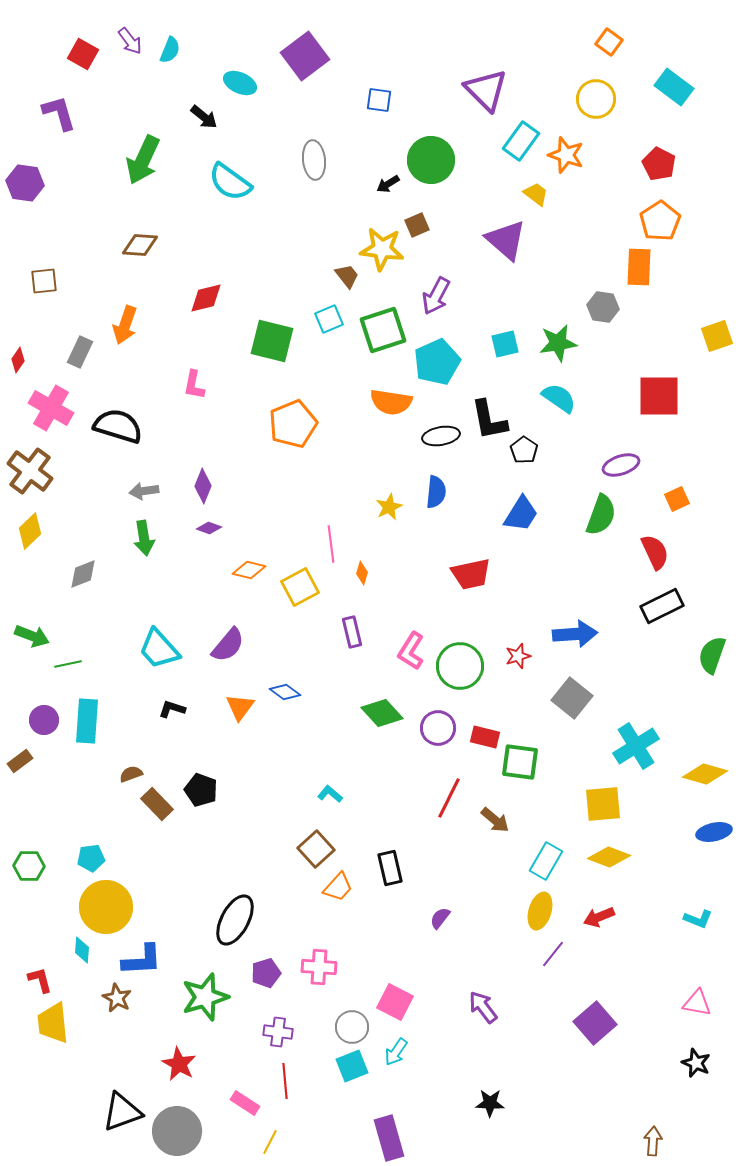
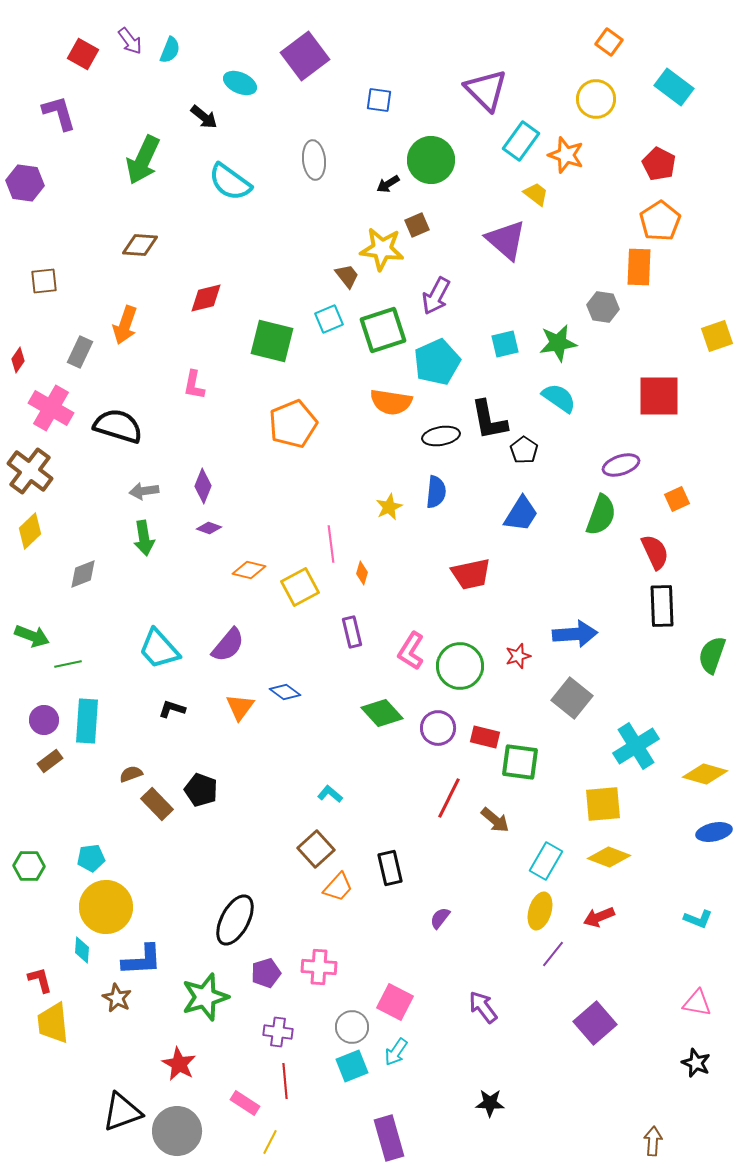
black rectangle at (662, 606): rotated 66 degrees counterclockwise
brown rectangle at (20, 761): moved 30 px right
